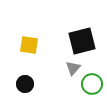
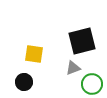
yellow square: moved 5 px right, 9 px down
gray triangle: rotated 28 degrees clockwise
black circle: moved 1 px left, 2 px up
